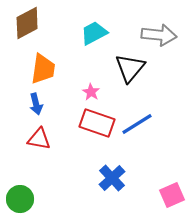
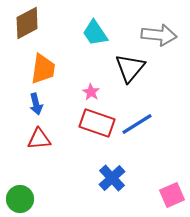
cyan trapezoid: moved 1 px right; rotated 96 degrees counterclockwise
red triangle: rotated 15 degrees counterclockwise
